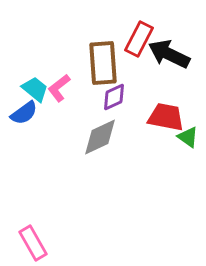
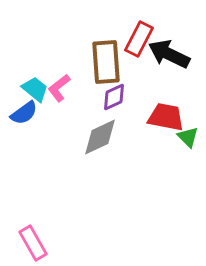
brown rectangle: moved 3 px right, 1 px up
green triangle: rotated 10 degrees clockwise
